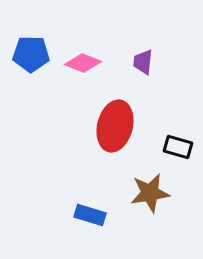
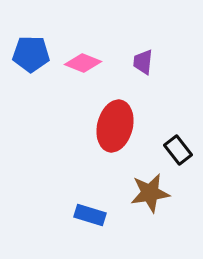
black rectangle: moved 3 px down; rotated 36 degrees clockwise
